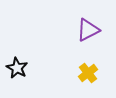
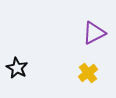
purple triangle: moved 6 px right, 3 px down
